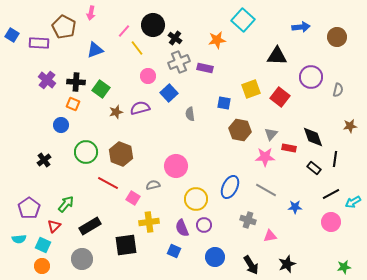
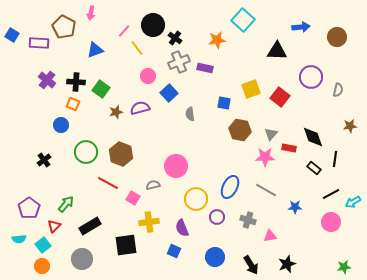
black triangle at (277, 56): moved 5 px up
purple circle at (204, 225): moved 13 px right, 8 px up
cyan square at (43, 245): rotated 28 degrees clockwise
